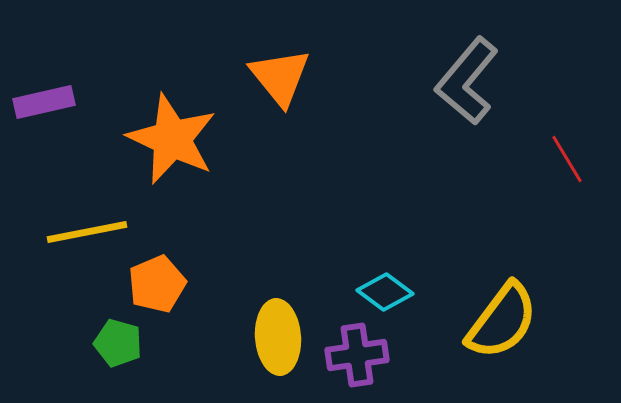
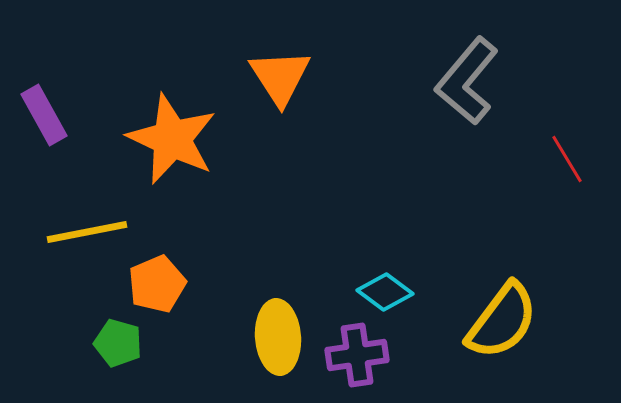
orange triangle: rotated 6 degrees clockwise
purple rectangle: moved 13 px down; rotated 74 degrees clockwise
